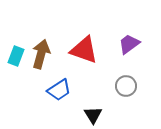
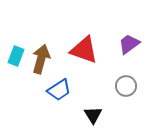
brown arrow: moved 5 px down
